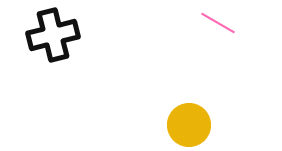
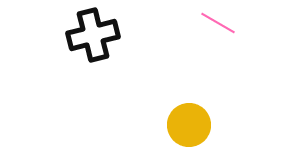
black cross: moved 40 px right
